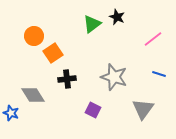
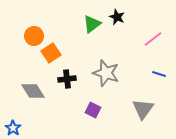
orange square: moved 2 px left
gray star: moved 8 px left, 4 px up
gray diamond: moved 4 px up
blue star: moved 2 px right, 15 px down; rotated 14 degrees clockwise
